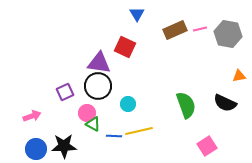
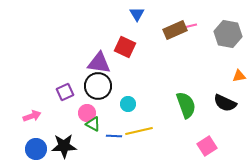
pink line: moved 10 px left, 3 px up
